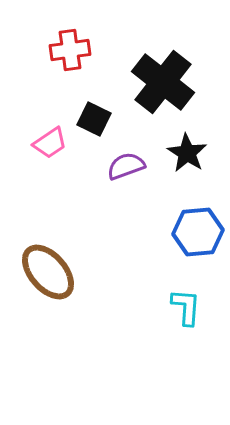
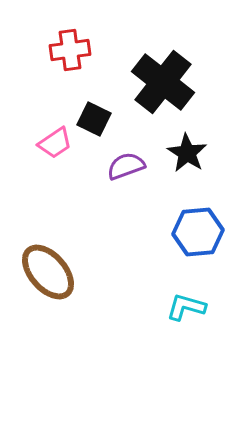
pink trapezoid: moved 5 px right
cyan L-shape: rotated 78 degrees counterclockwise
